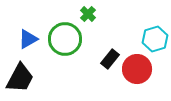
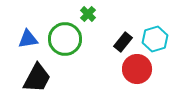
blue triangle: rotated 20 degrees clockwise
black rectangle: moved 13 px right, 17 px up
black trapezoid: moved 17 px right
